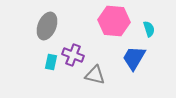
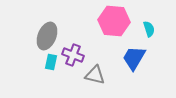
gray ellipse: moved 10 px down
